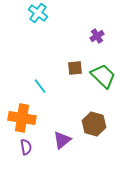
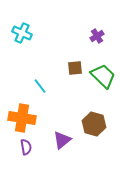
cyan cross: moved 16 px left, 20 px down; rotated 12 degrees counterclockwise
